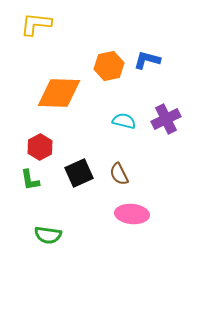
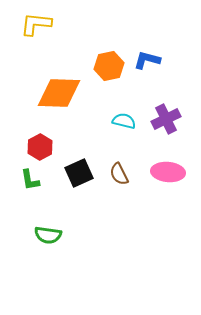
pink ellipse: moved 36 px right, 42 px up
